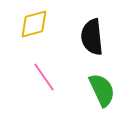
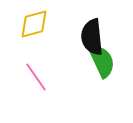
pink line: moved 8 px left
green semicircle: moved 29 px up
